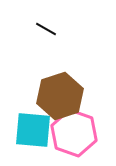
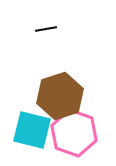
black line: rotated 40 degrees counterclockwise
cyan square: moved 1 px left; rotated 9 degrees clockwise
